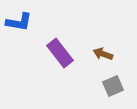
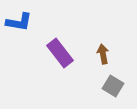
brown arrow: rotated 60 degrees clockwise
gray square: rotated 35 degrees counterclockwise
